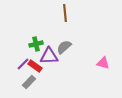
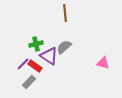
purple triangle: rotated 36 degrees clockwise
